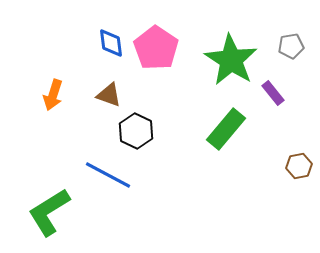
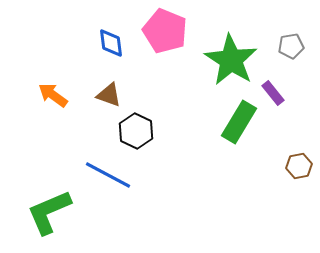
pink pentagon: moved 9 px right, 17 px up; rotated 12 degrees counterclockwise
orange arrow: rotated 108 degrees clockwise
green rectangle: moved 13 px right, 7 px up; rotated 9 degrees counterclockwise
green L-shape: rotated 9 degrees clockwise
